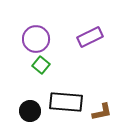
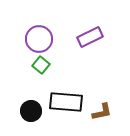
purple circle: moved 3 px right
black circle: moved 1 px right
